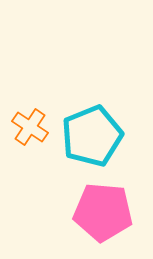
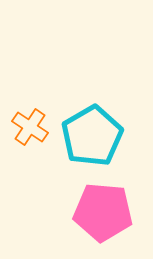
cyan pentagon: rotated 8 degrees counterclockwise
